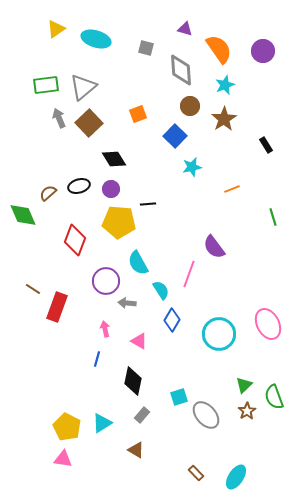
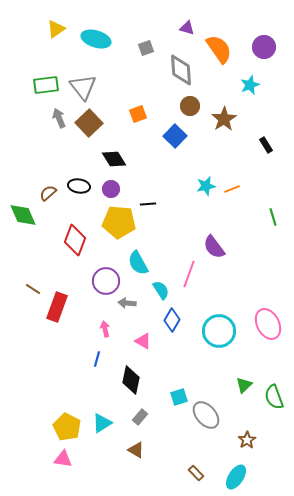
purple triangle at (185, 29): moved 2 px right, 1 px up
gray square at (146, 48): rotated 35 degrees counterclockwise
purple circle at (263, 51): moved 1 px right, 4 px up
cyan star at (225, 85): moved 25 px right
gray triangle at (83, 87): rotated 28 degrees counterclockwise
cyan star at (192, 167): moved 14 px right, 19 px down
black ellipse at (79, 186): rotated 25 degrees clockwise
cyan circle at (219, 334): moved 3 px up
pink triangle at (139, 341): moved 4 px right
black diamond at (133, 381): moved 2 px left, 1 px up
brown star at (247, 411): moved 29 px down
gray rectangle at (142, 415): moved 2 px left, 2 px down
